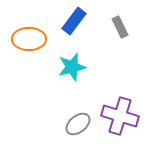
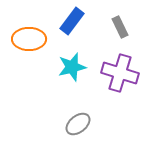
blue rectangle: moved 2 px left
purple cross: moved 43 px up
